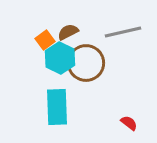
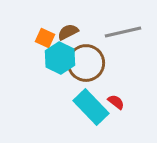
orange square: moved 2 px up; rotated 30 degrees counterclockwise
cyan rectangle: moved 34 px right; rotated 42 degrees counterclockwise
red semicircle: moved 13 px left, 21 px up
